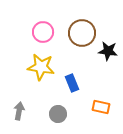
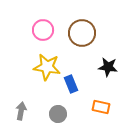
pink circle: moved 2 px up
black star: moved 16 px down
yellow star: moved 6 px right
blue rectangle: moved 1 px left, 1 px down
gray arrow: moved 2 px right
